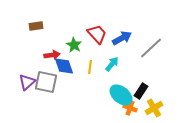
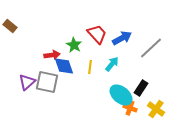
brown rectangle: moved 26 px left; rotated 48 degrees clockwise
gray square: moved 1 px right
black rectangle: moved 3 px up
yellow cross: moved 2 px right, 1 px down; rotated 24 degrees counterclockwise
